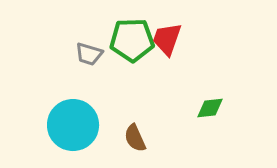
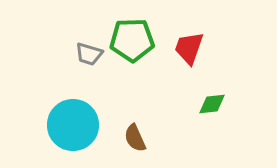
red trapezoid: moved 22 px right, 9 px down
green diamond: moved 2 px right, 4 px up
